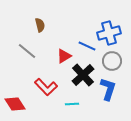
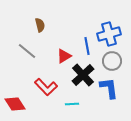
blue cross: moved 1 px down
blue line: rotated 54 degrees clockwise
blue L-shape: moved 1 px right, 1 px up; rotated 25 degrees counterclockwise
